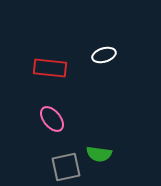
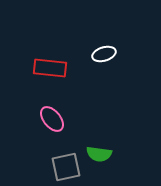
white ellipse: moved 1 px up
